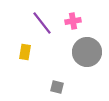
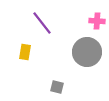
pink cross: moved 24 px right; rotated 14 degrees clockwise
